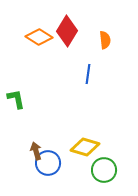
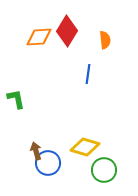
orange diamond: rotated 36 degrees counterclockwise
